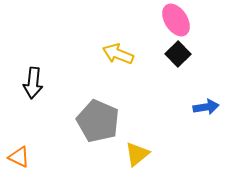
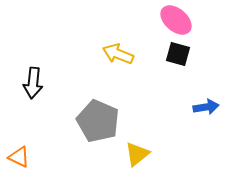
pink ellipse: rotated 16 degrees counterclockwise
black square: rotated 30 degrees counterclockwise
